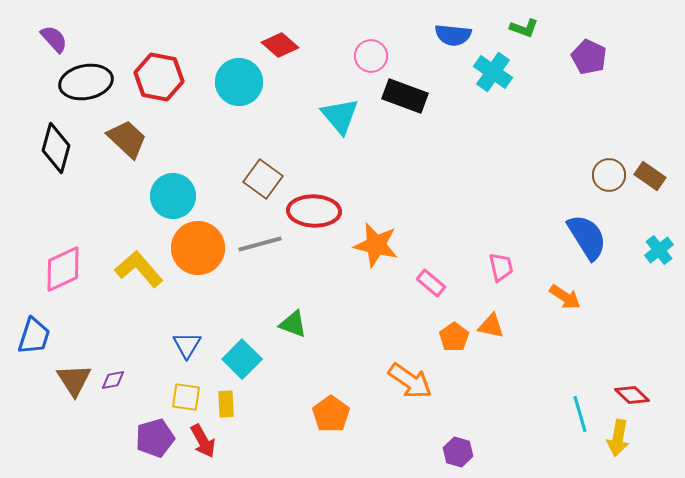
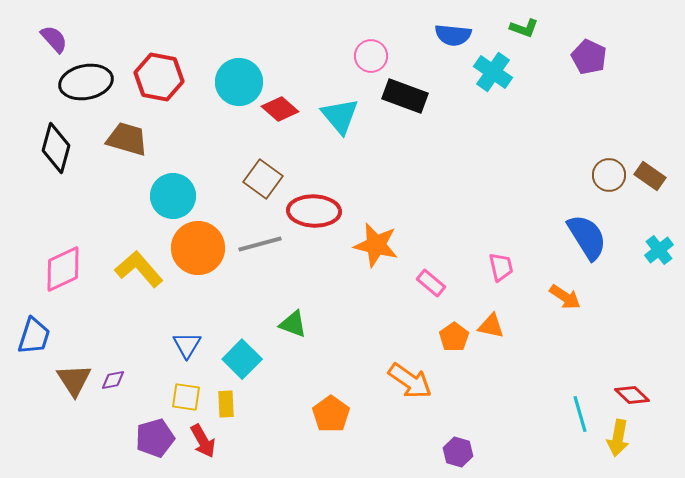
red diamond at (280, 45): moved 64 px down
brown trapezoid at (127, 139): rotated 27 degrees counterclockwise
